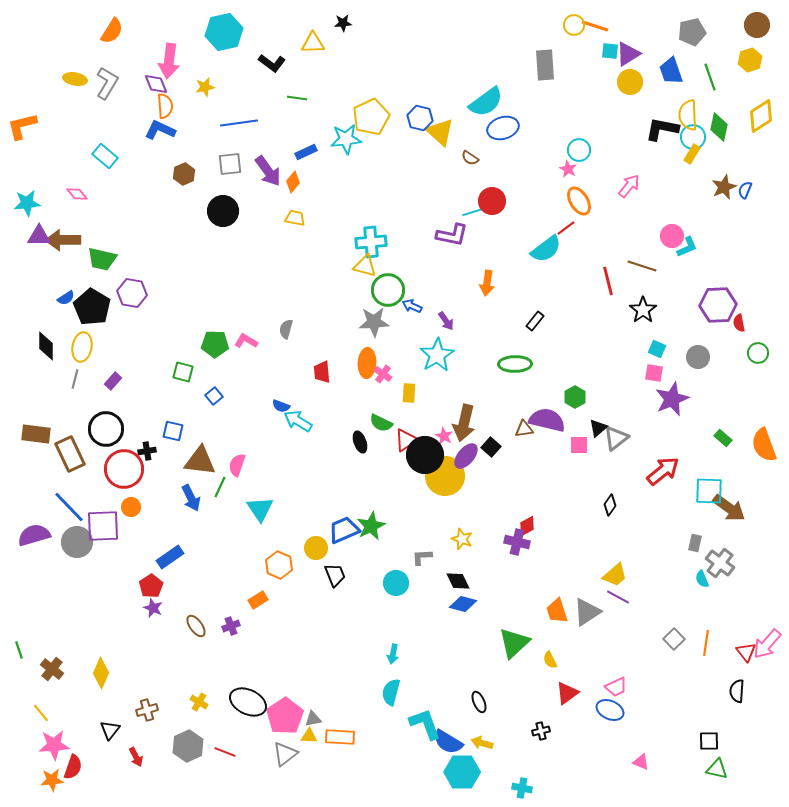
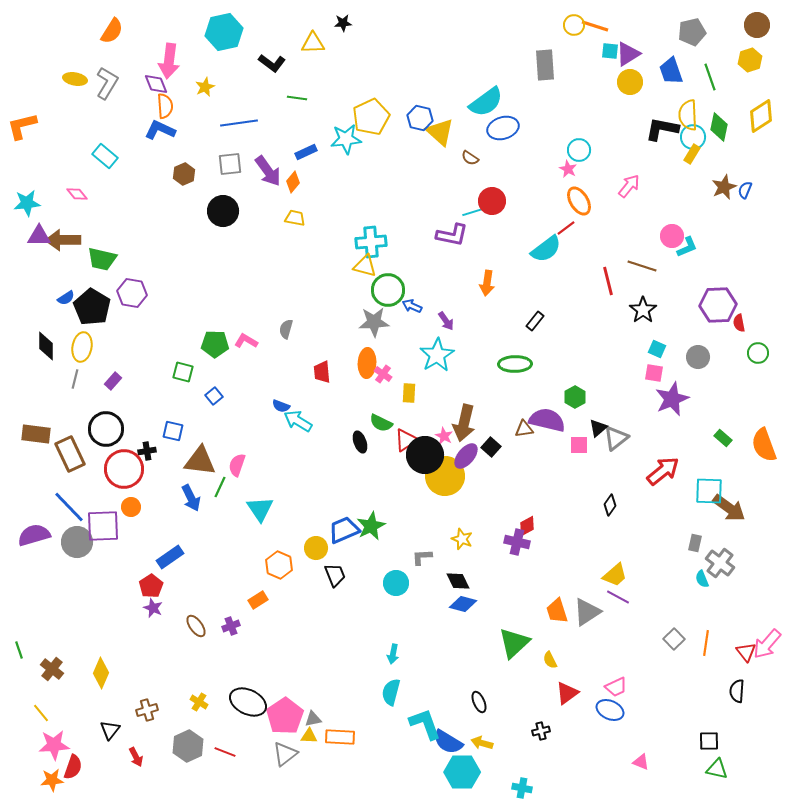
yellow star at (205, 87): rotated 12 degrees counterclockwise
